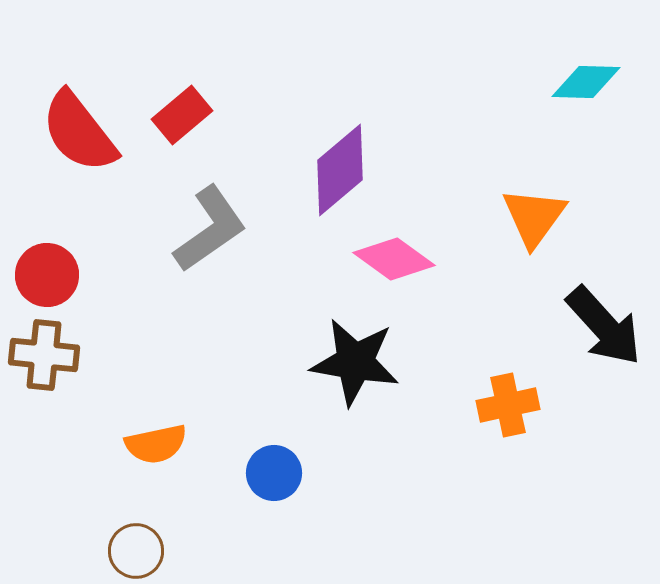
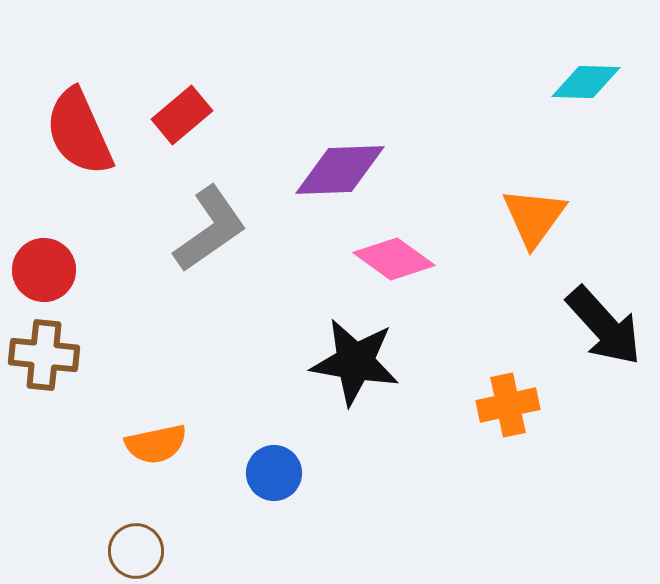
red semicircle: rotated 14 degrees clockwise
purple diamond: rotated 38 degrees clockwise
red circle: moved 3 px left, 5 px up
